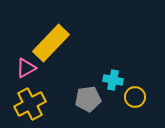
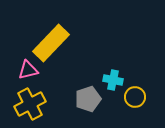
pink triangle: moved 2 px right, 2 px down; rotated 15 degrees clockwise
gray pentagon: rotated 10 degrees counterclockwise
